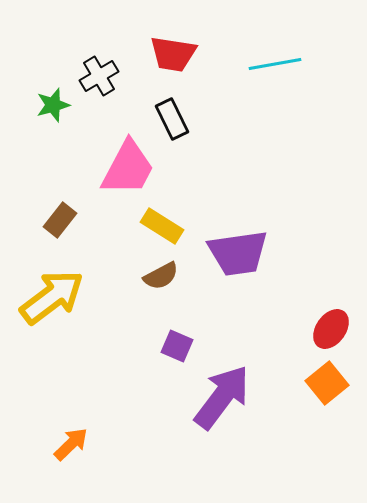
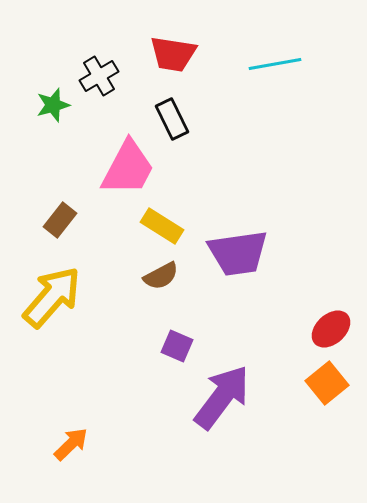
yellow arrow: rotated 12 degrees counterclockwise
red ellipse: rotated 12 degrees clockwise
